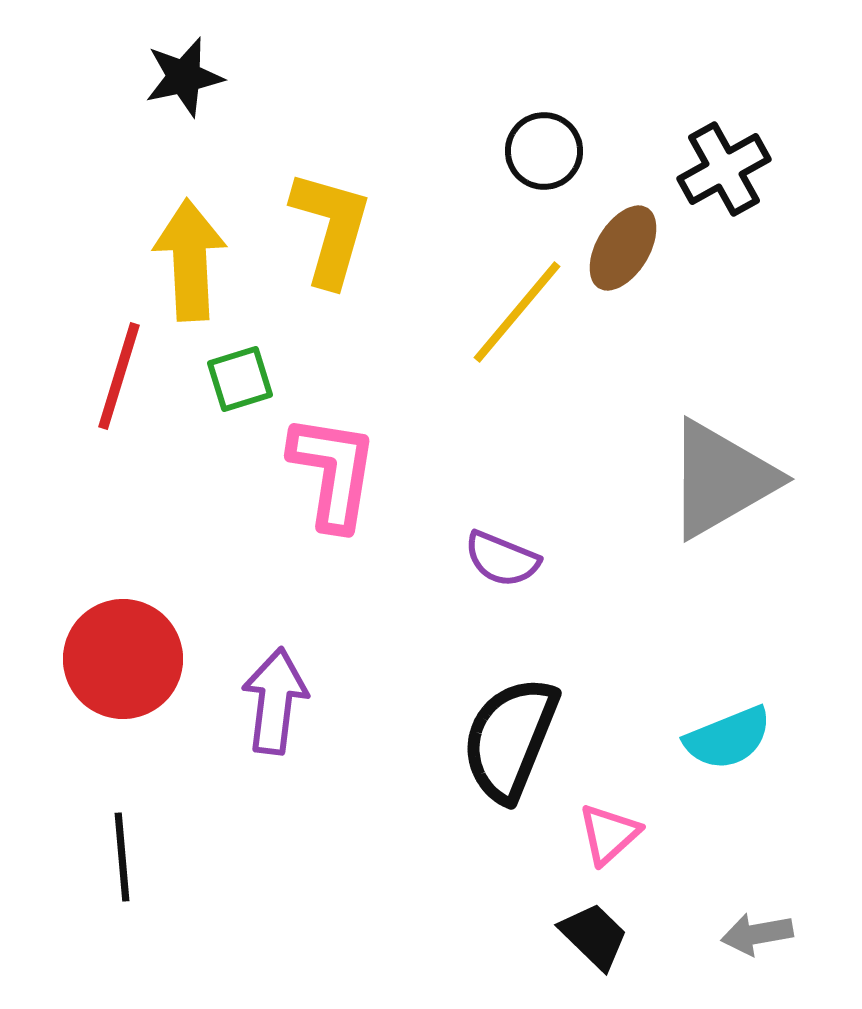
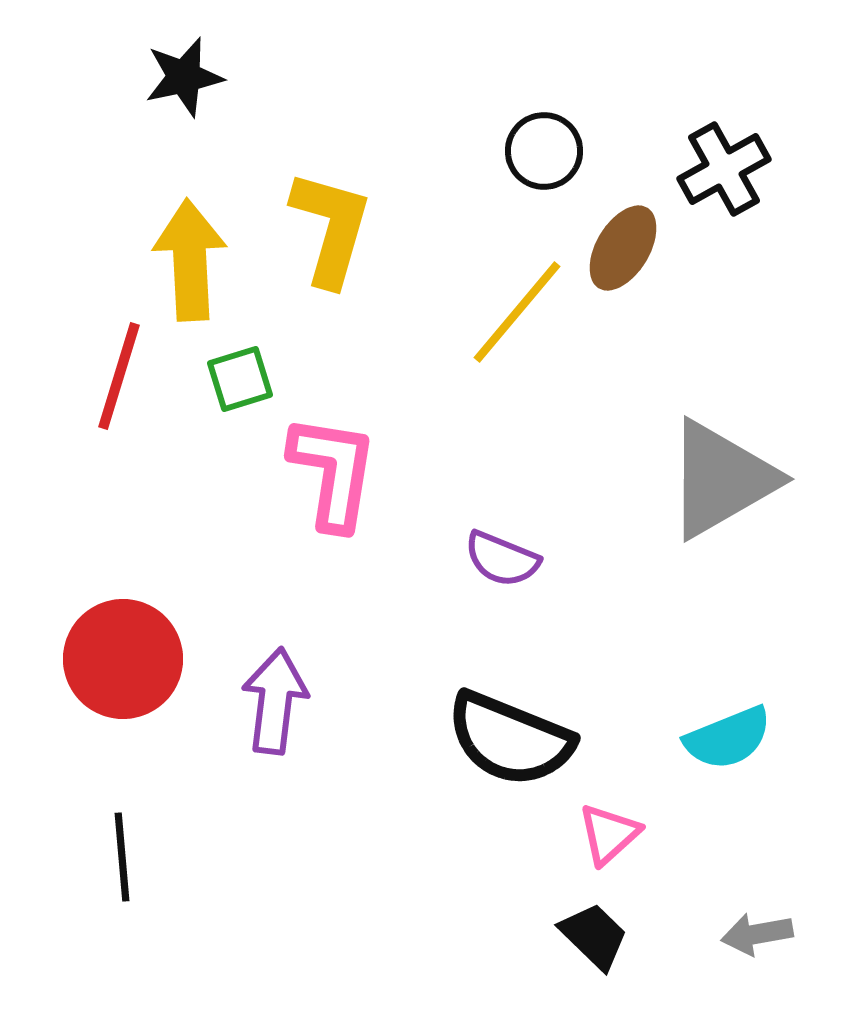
black semicircle: rotated 90 degrees counterclockwise
